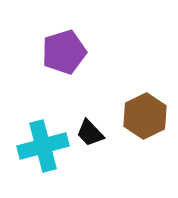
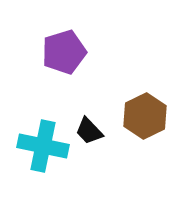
black trapezoid: moved 1 px left, 2 px up
cyan cross: rotated 27 degrees clockwise
